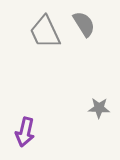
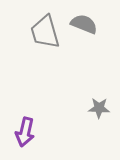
gray semicircle: rotated 36 degrees counterclockwise
gray trapezoid: rotated 9 degrees clockwise
